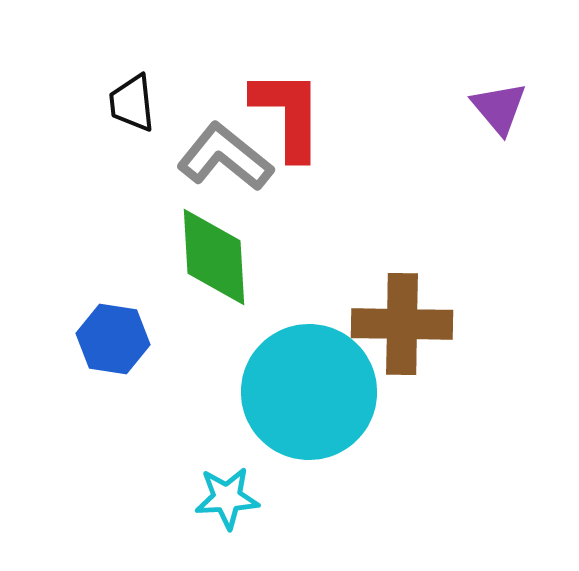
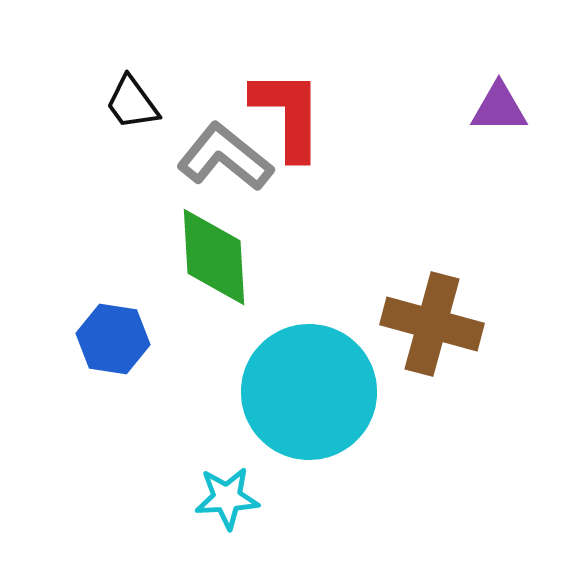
black trapezoid: rotated 30 degrees counterclockwise
purple triangle: rotated 50 degrees counterclockwise
brown cross: moved 30 px right; rotated 14 degrees clockwise
